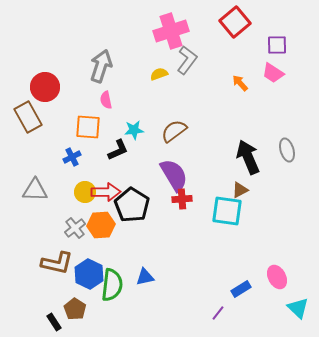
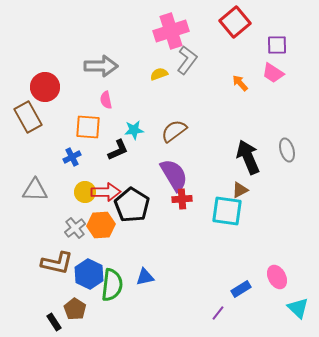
gray arrow: rotated 72 degrees clockwise
